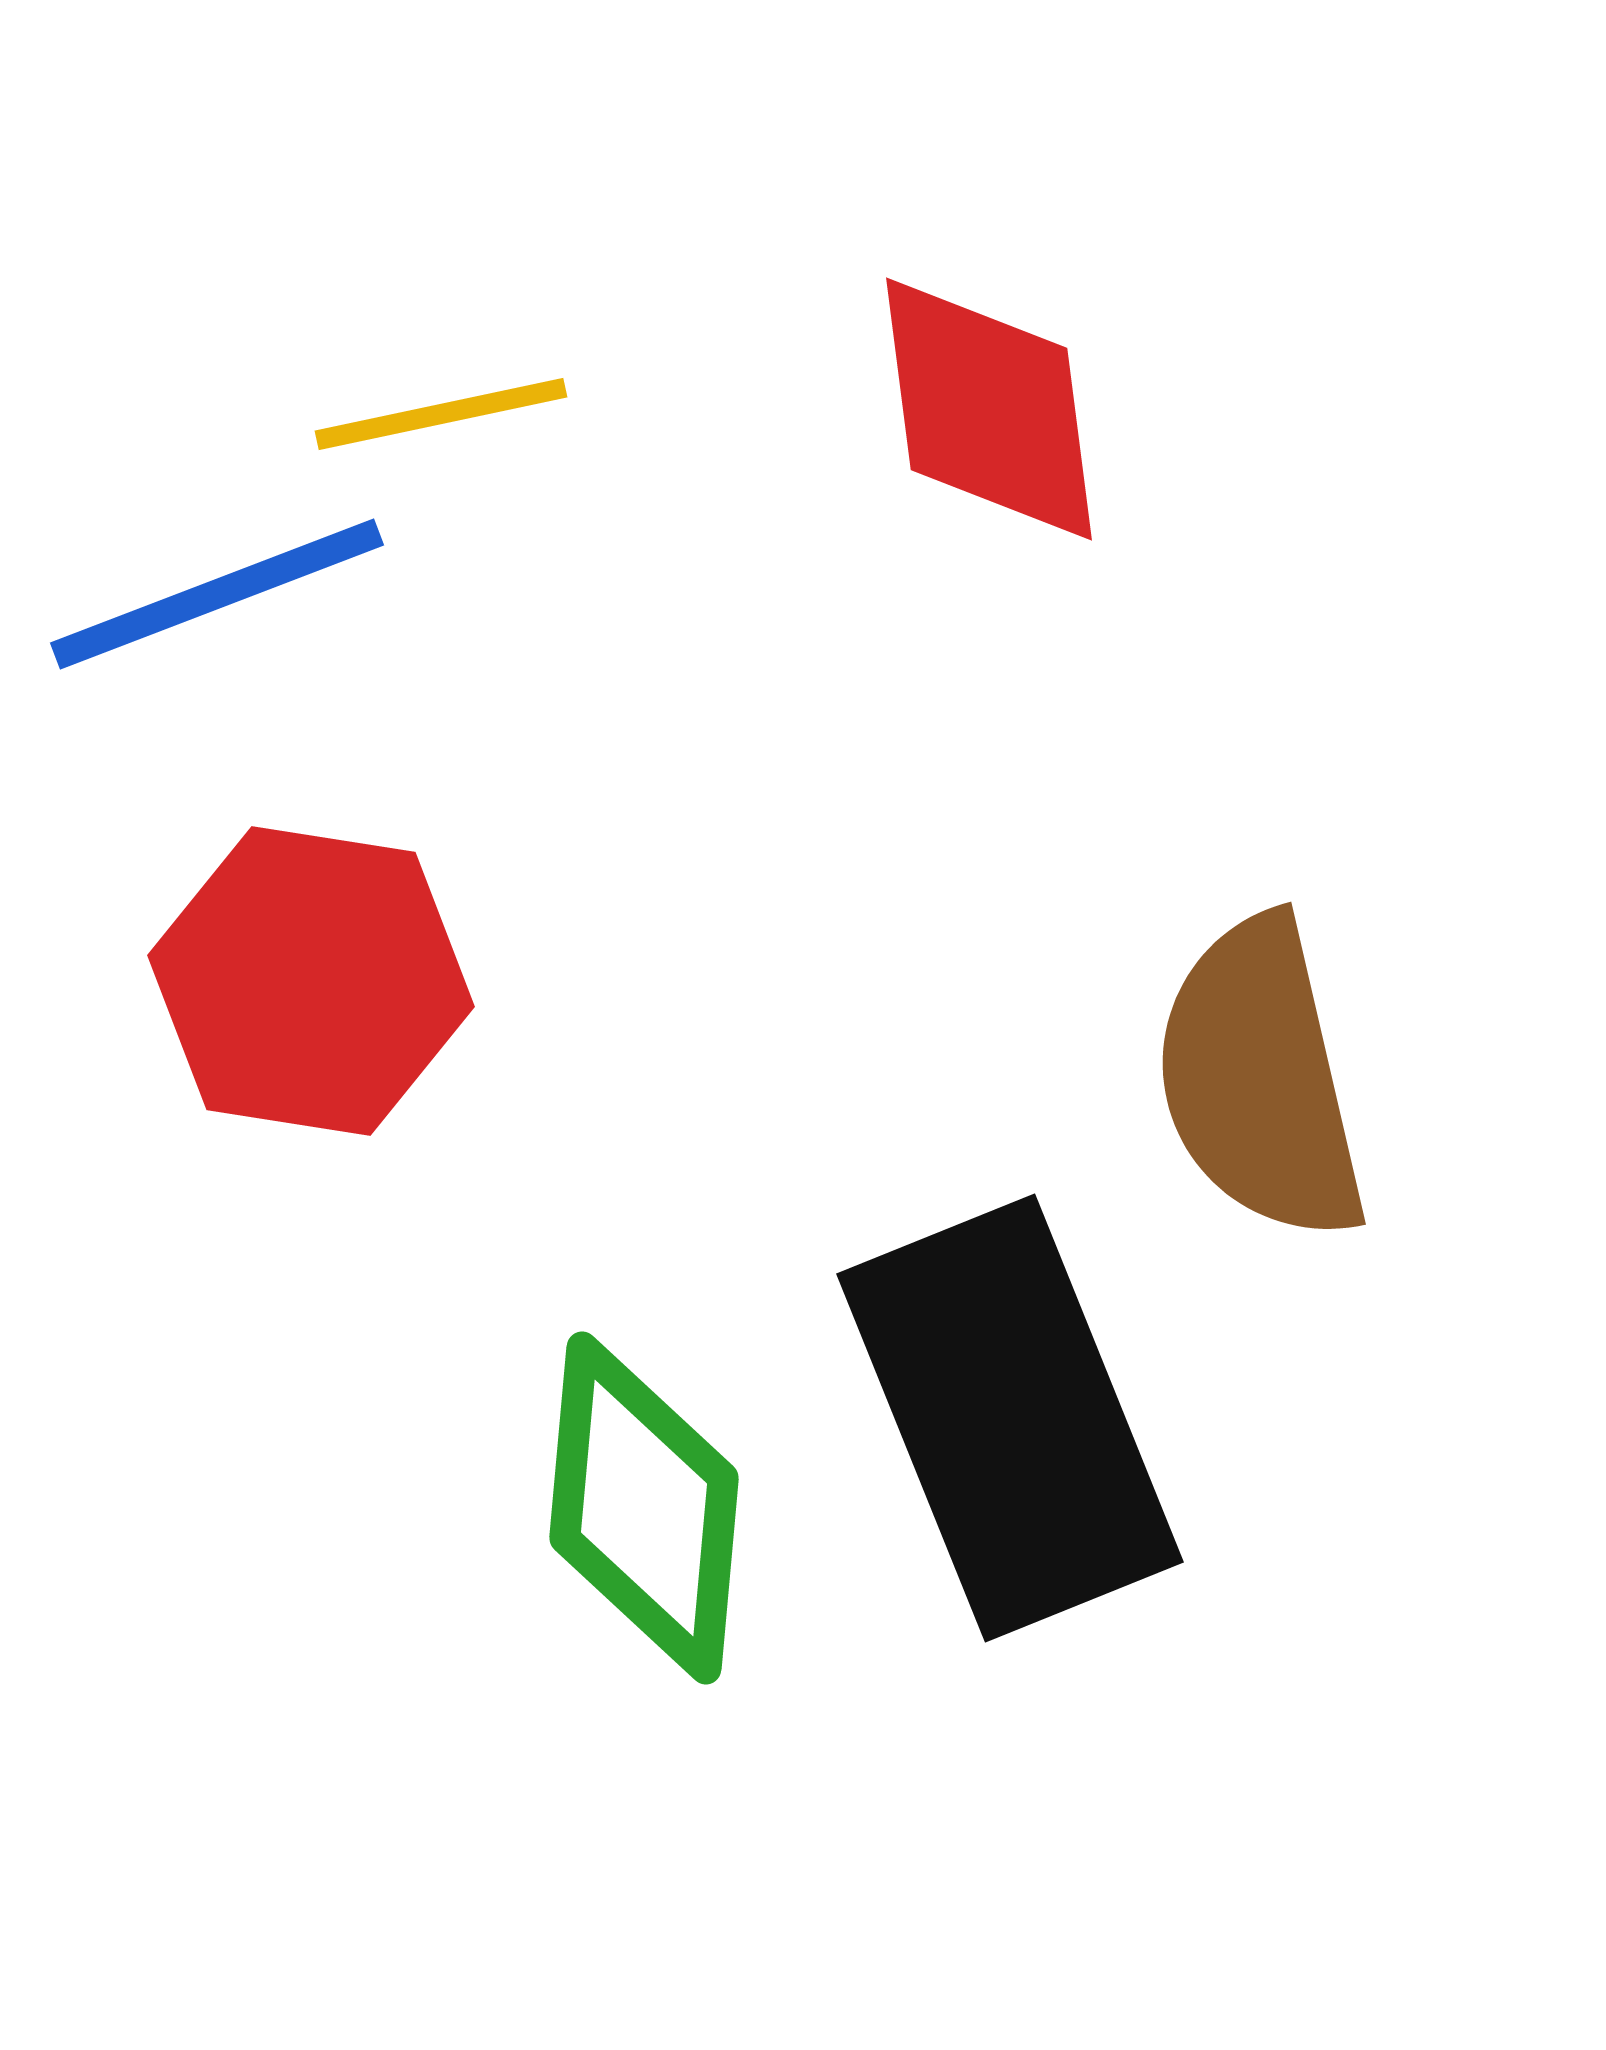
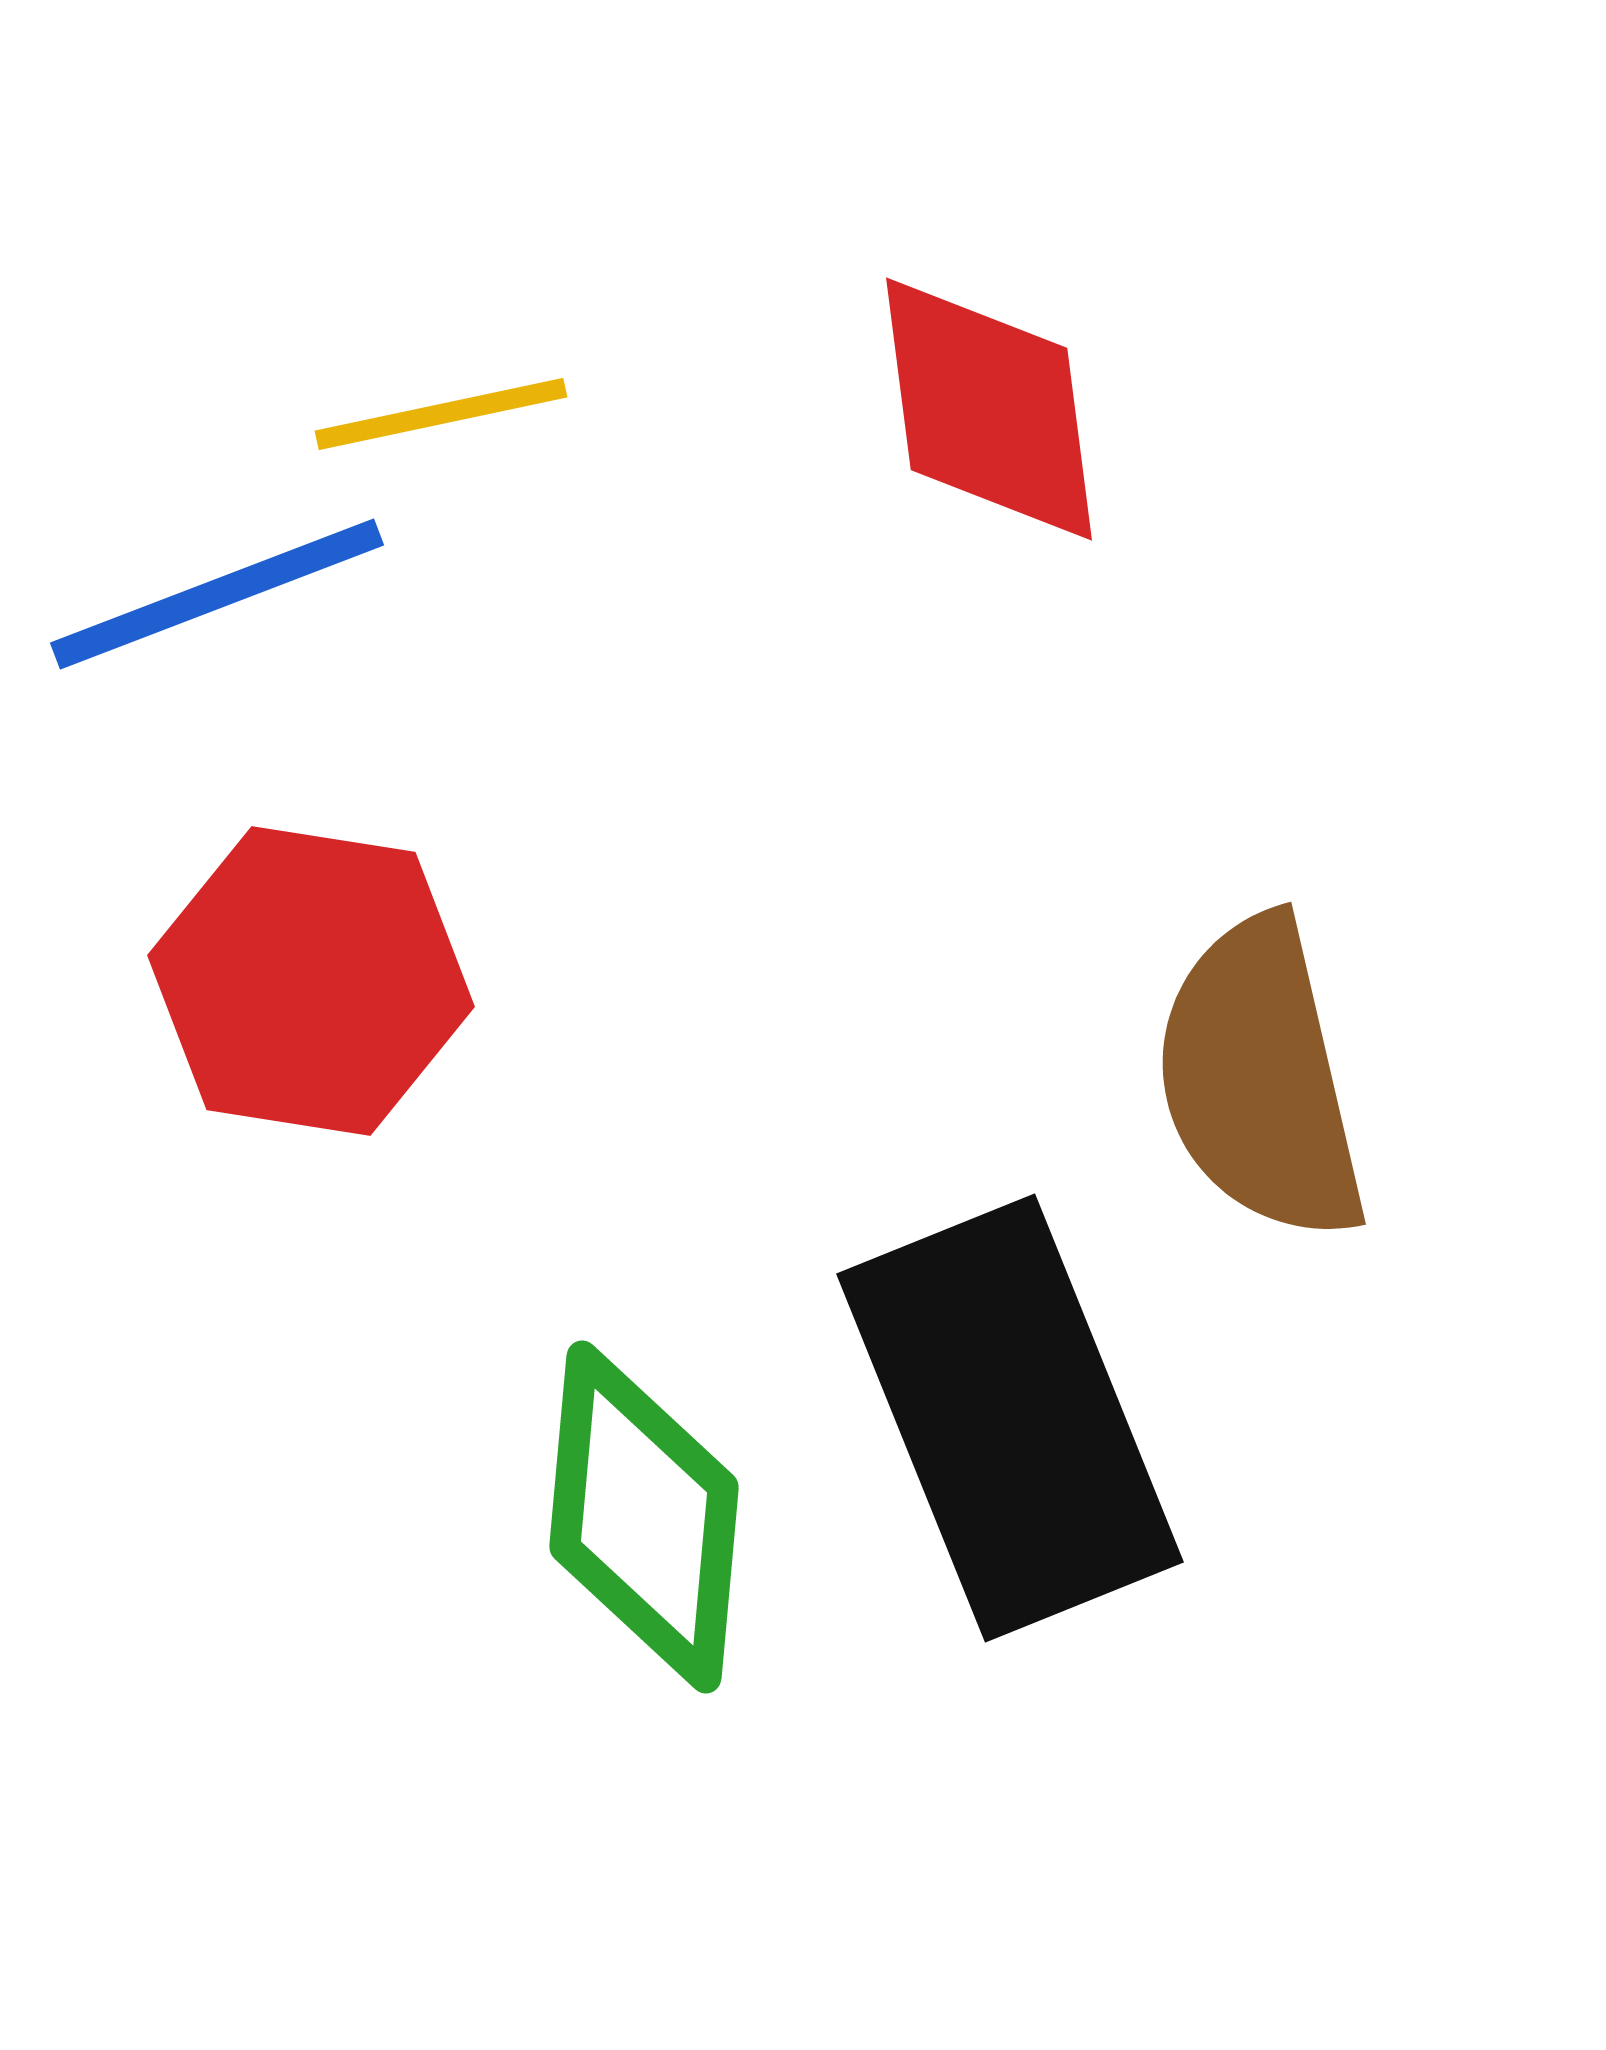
green diamond: moved 9 px down
